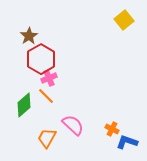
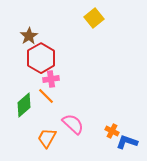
yellow square: moved 30 px left, 2 px up
red hexagon: moved 1 px up
pink cross: moved 2 px right, 1 px down; rotated 14 degrees clockwise
pink semicircle: moved 1 px up
orange cross: moved 2 px down
